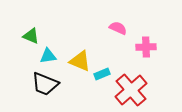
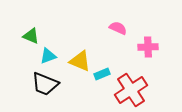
pink cross: moved 2 px right
cyan triangle: rotated 12 degrees counterclockwise
red cross: rotated 8 degrees clockwise
